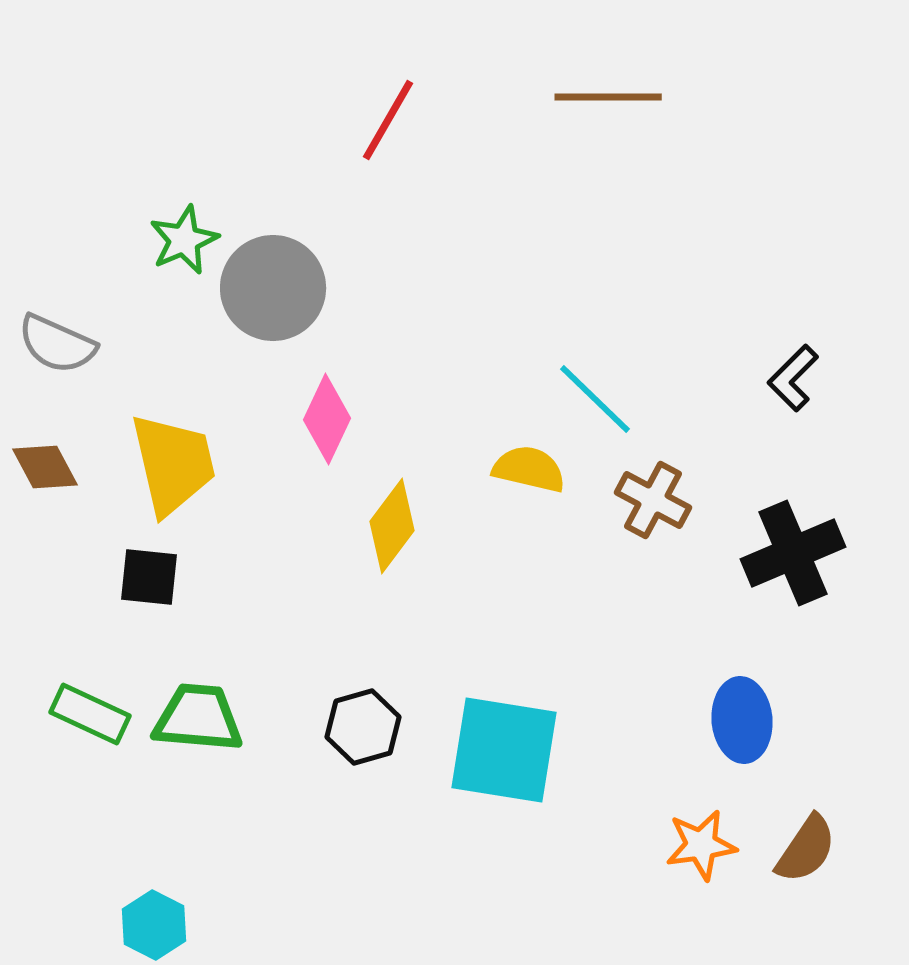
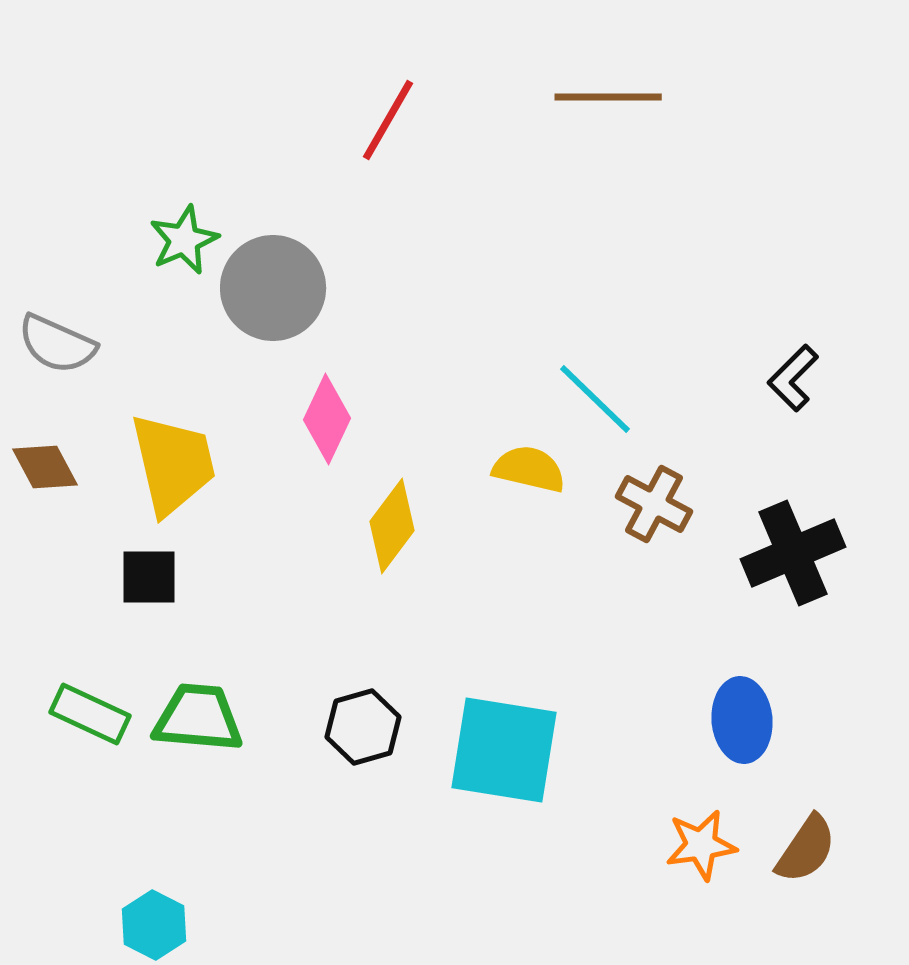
brown cross: moved 1 px right, 4 px down
black square: rotated 6 degrees counterclockwise
